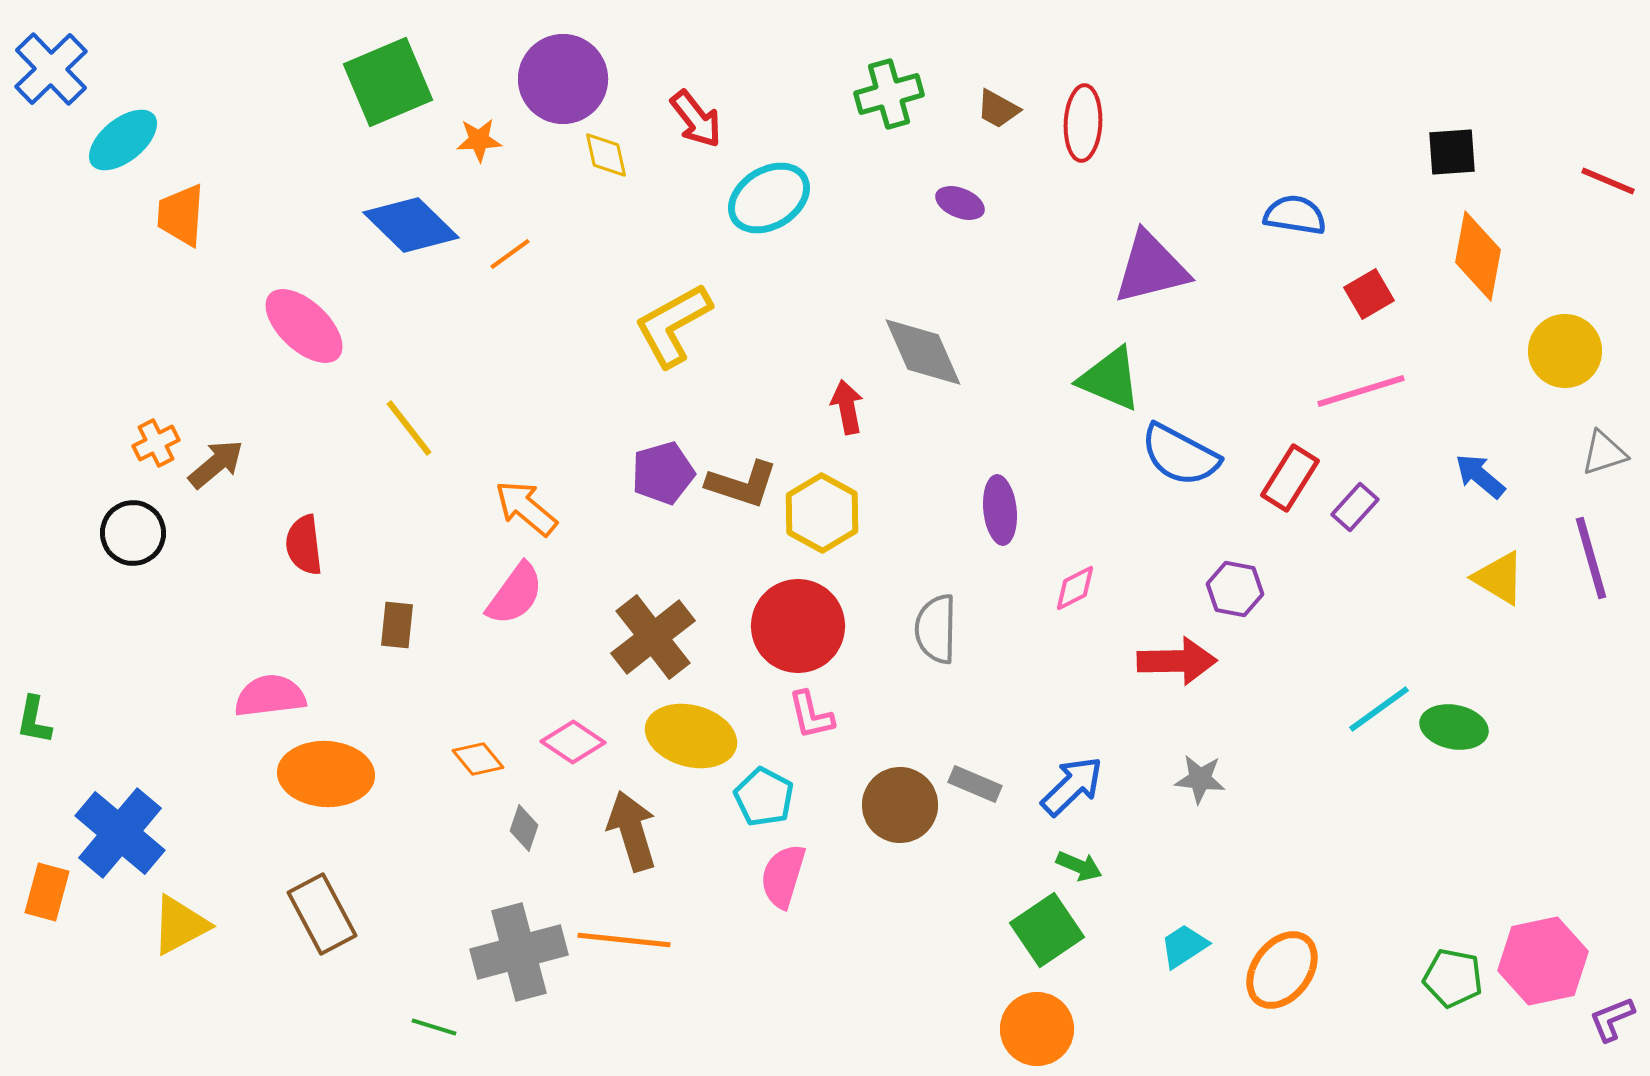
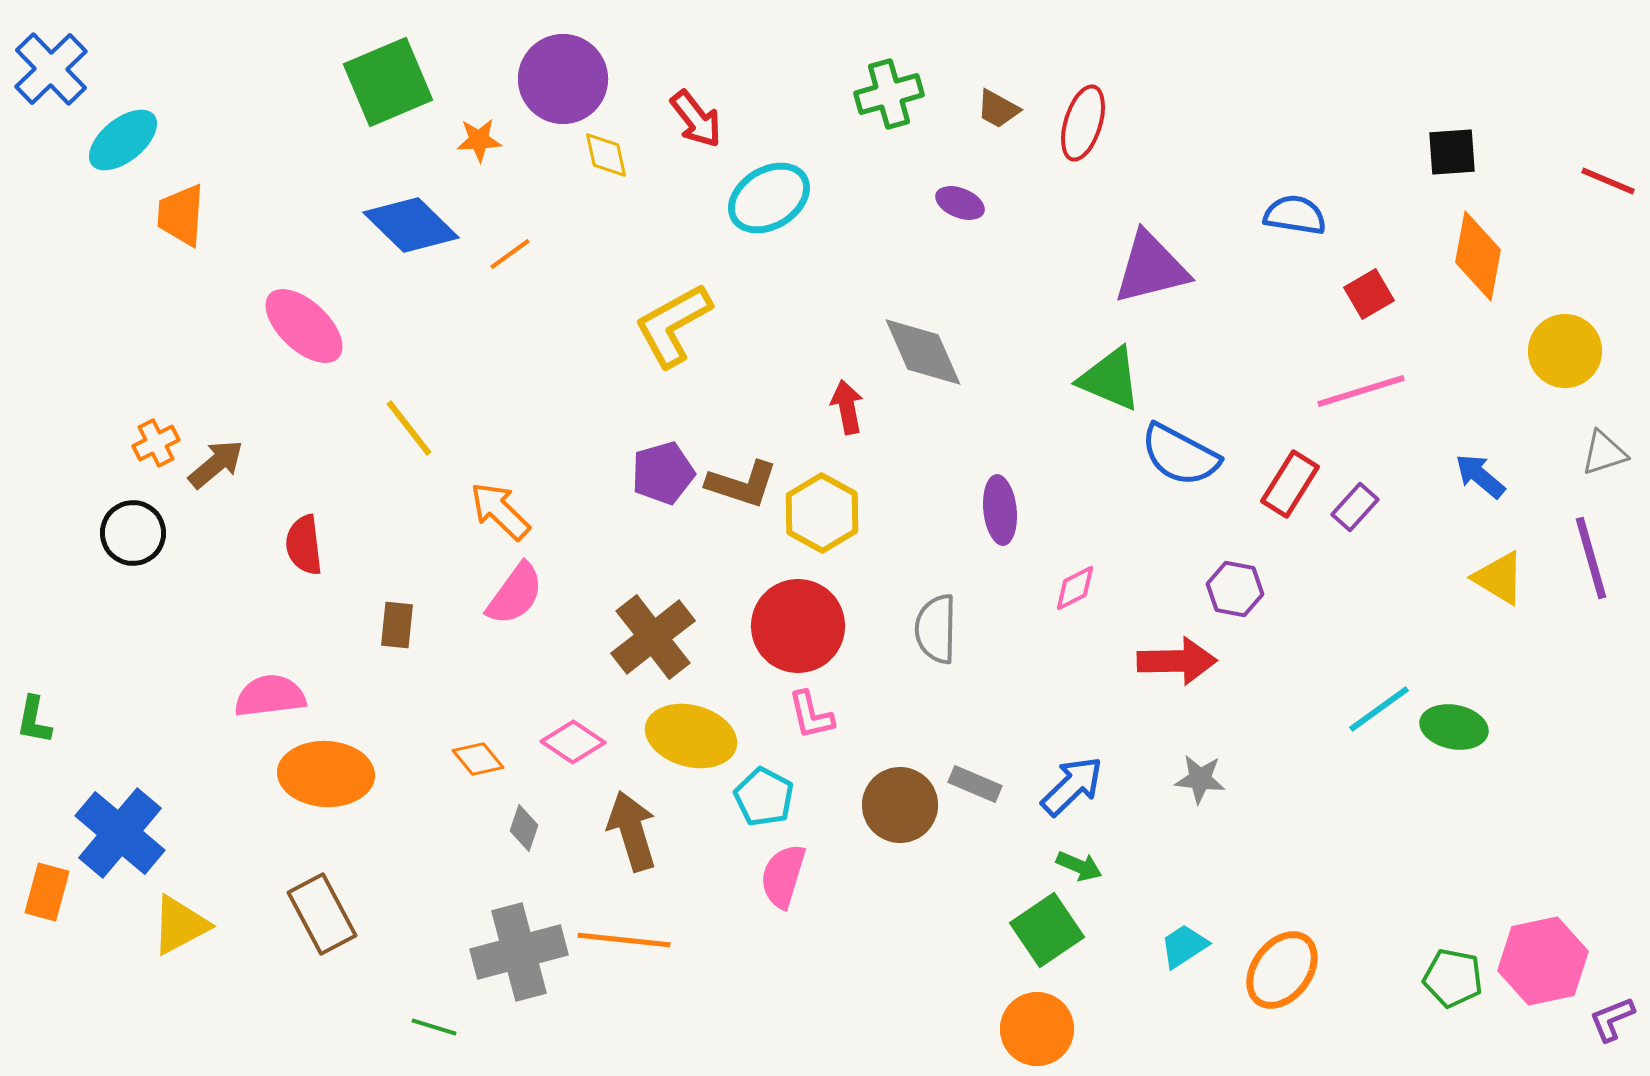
red ellipse at (1083, 123): rotated 14 degrees clockwise
red rectangle at (1290, 478): moved 6 px down
orange arrow at (526, 508): moved 26 px left, 3 px down; rotated 4 degrees clockwise
